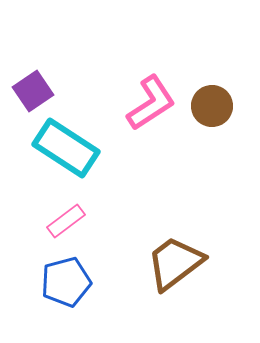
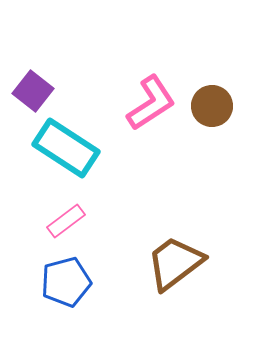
purple square: rotated 18 degrees counterclockwise
